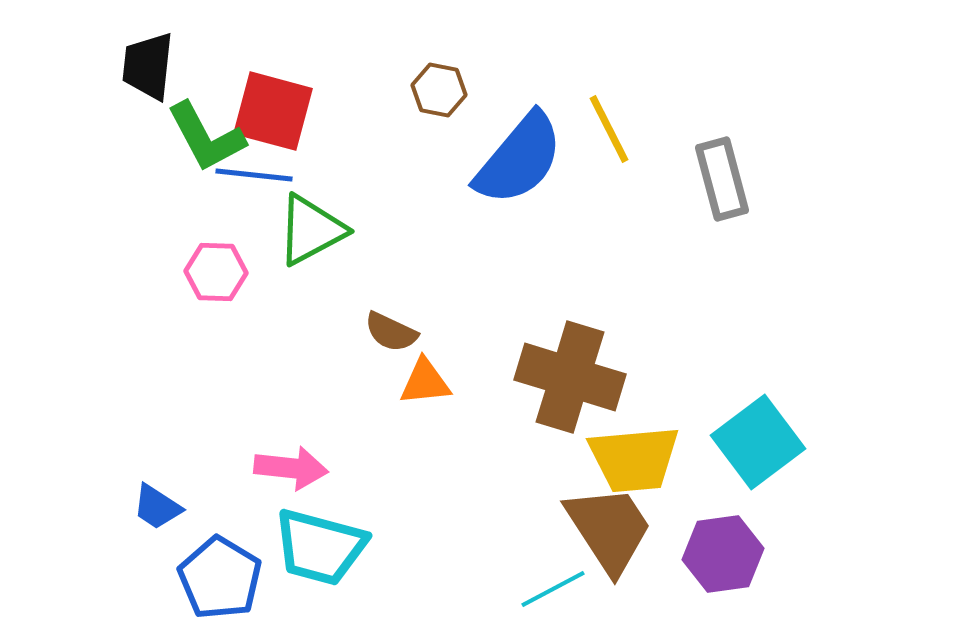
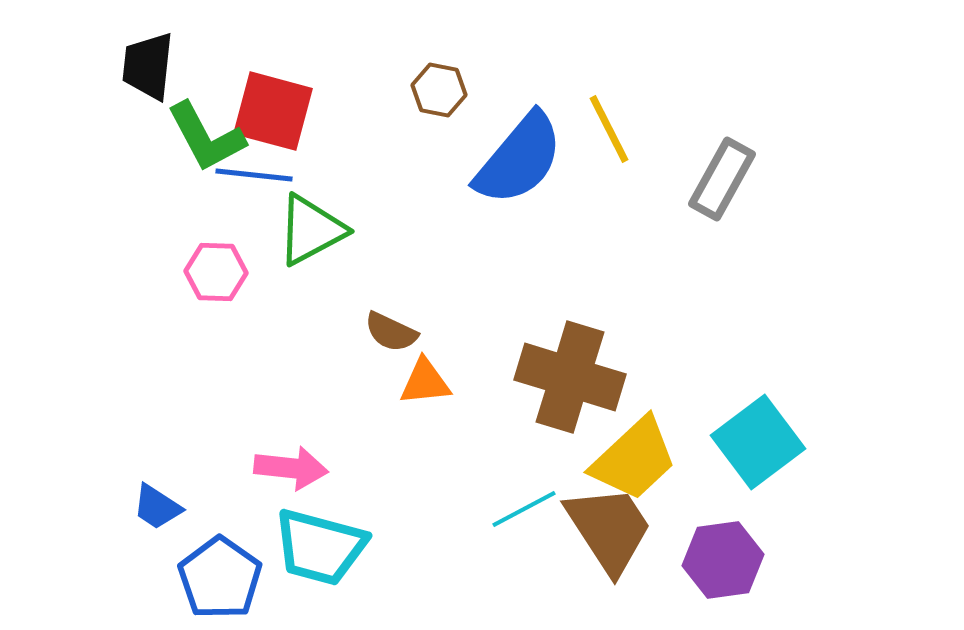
gray rectangle: rotated 44 degrees clockwise
yellow trapezoid: rotated 38 degrees counterclockwise
purple hexagon: moved 6 px down
blue pentagon: rotated 4 degrees clockwise
cyan line: moved 29 px left, 80 px up
